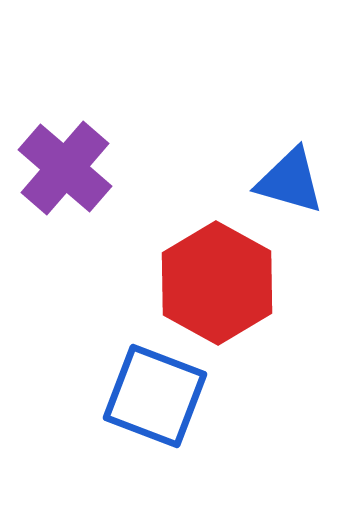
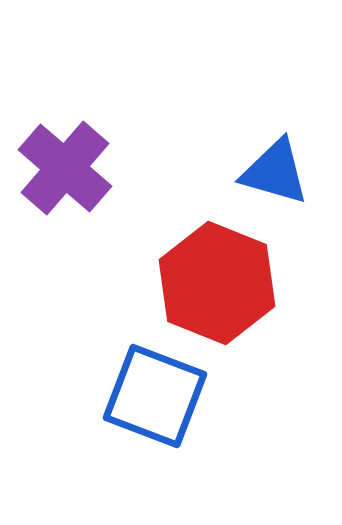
blue triangle: moved 15 px left, 9 px up
red hexagon: rotated 7 degrees counterclockwise
